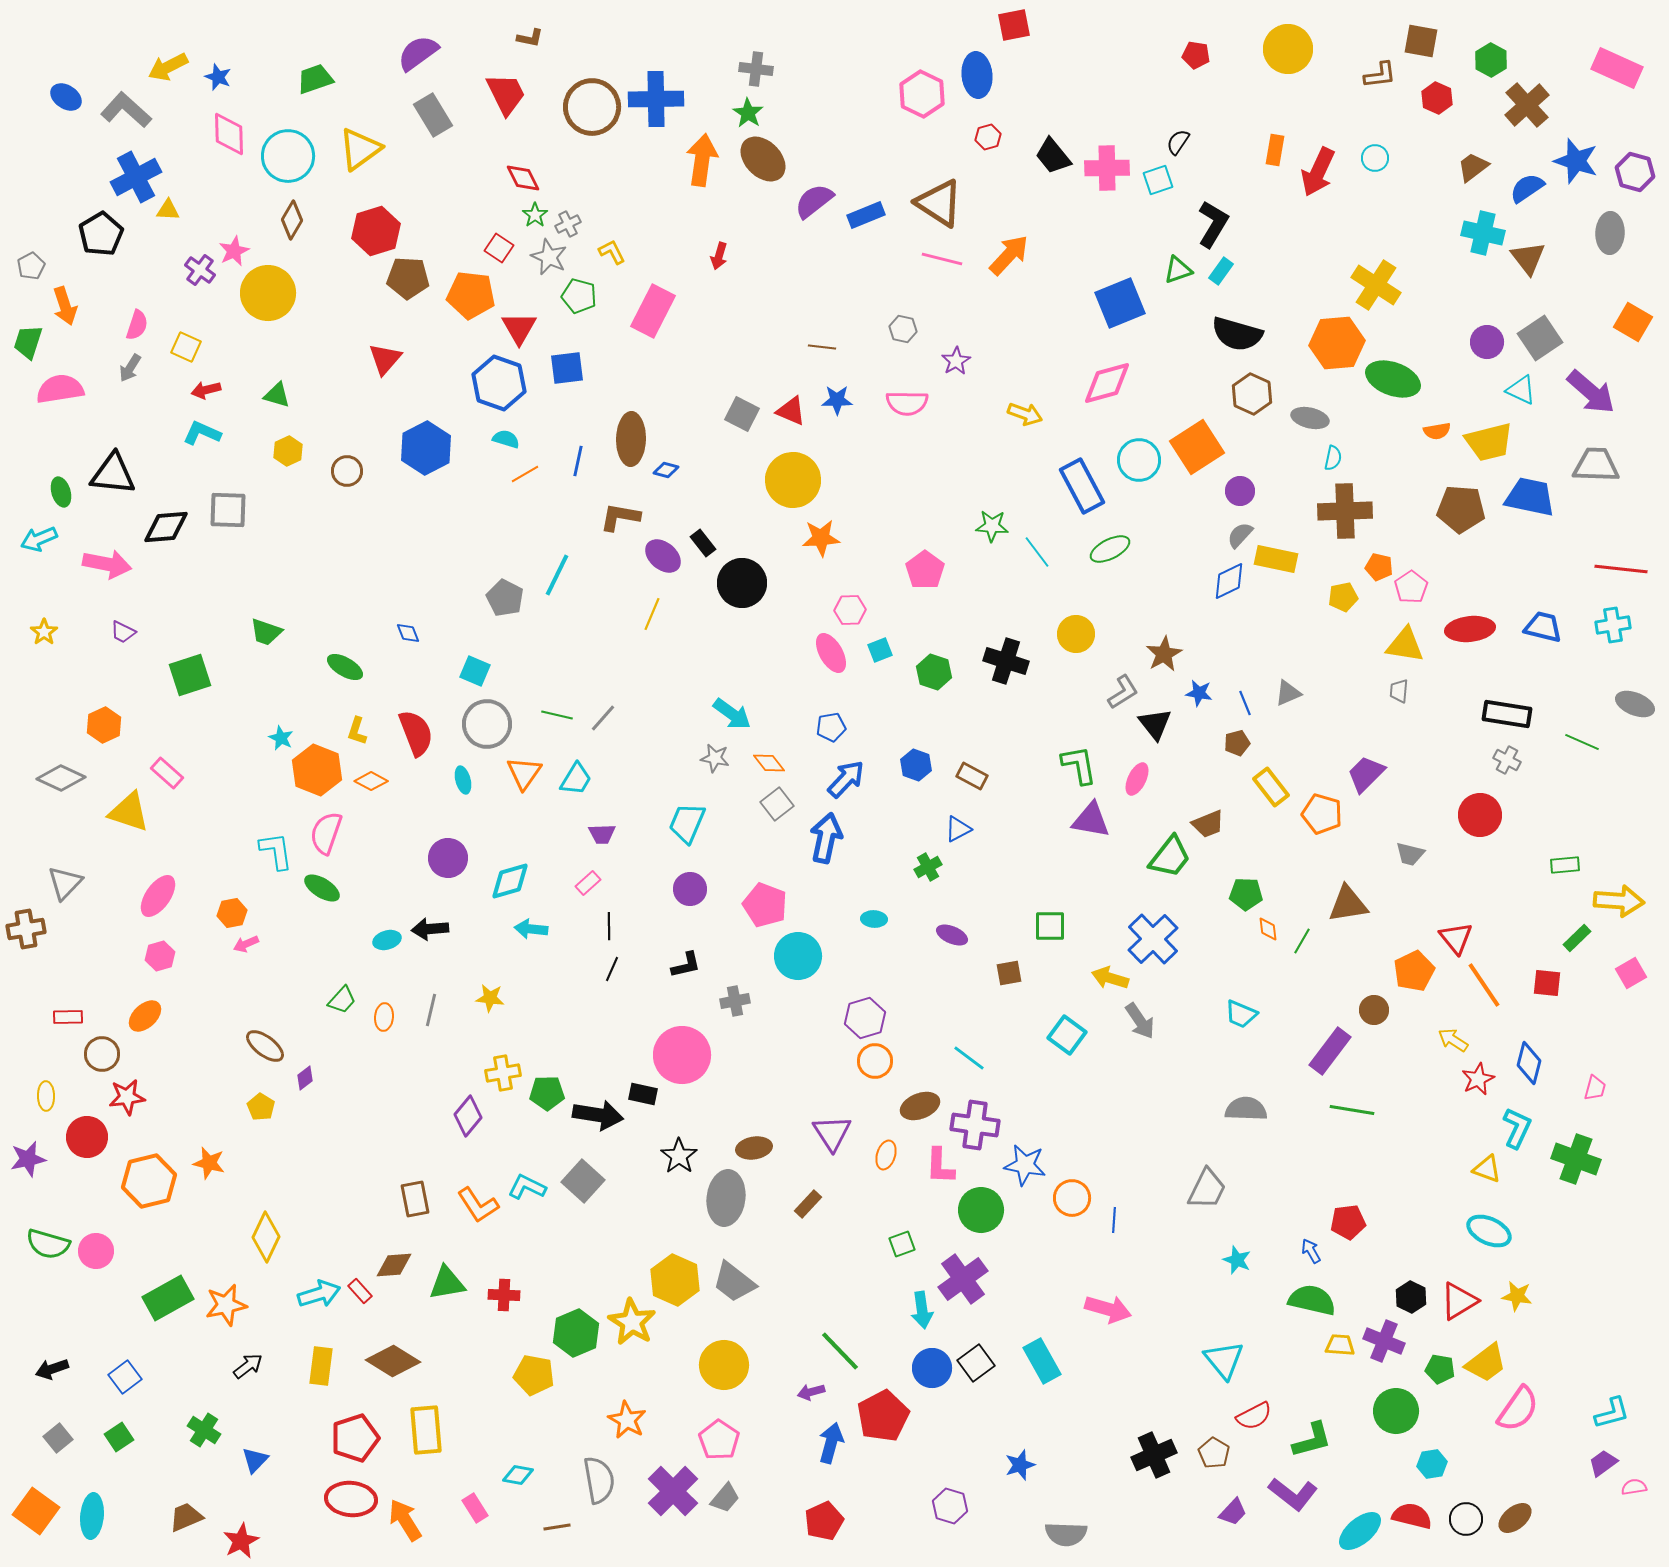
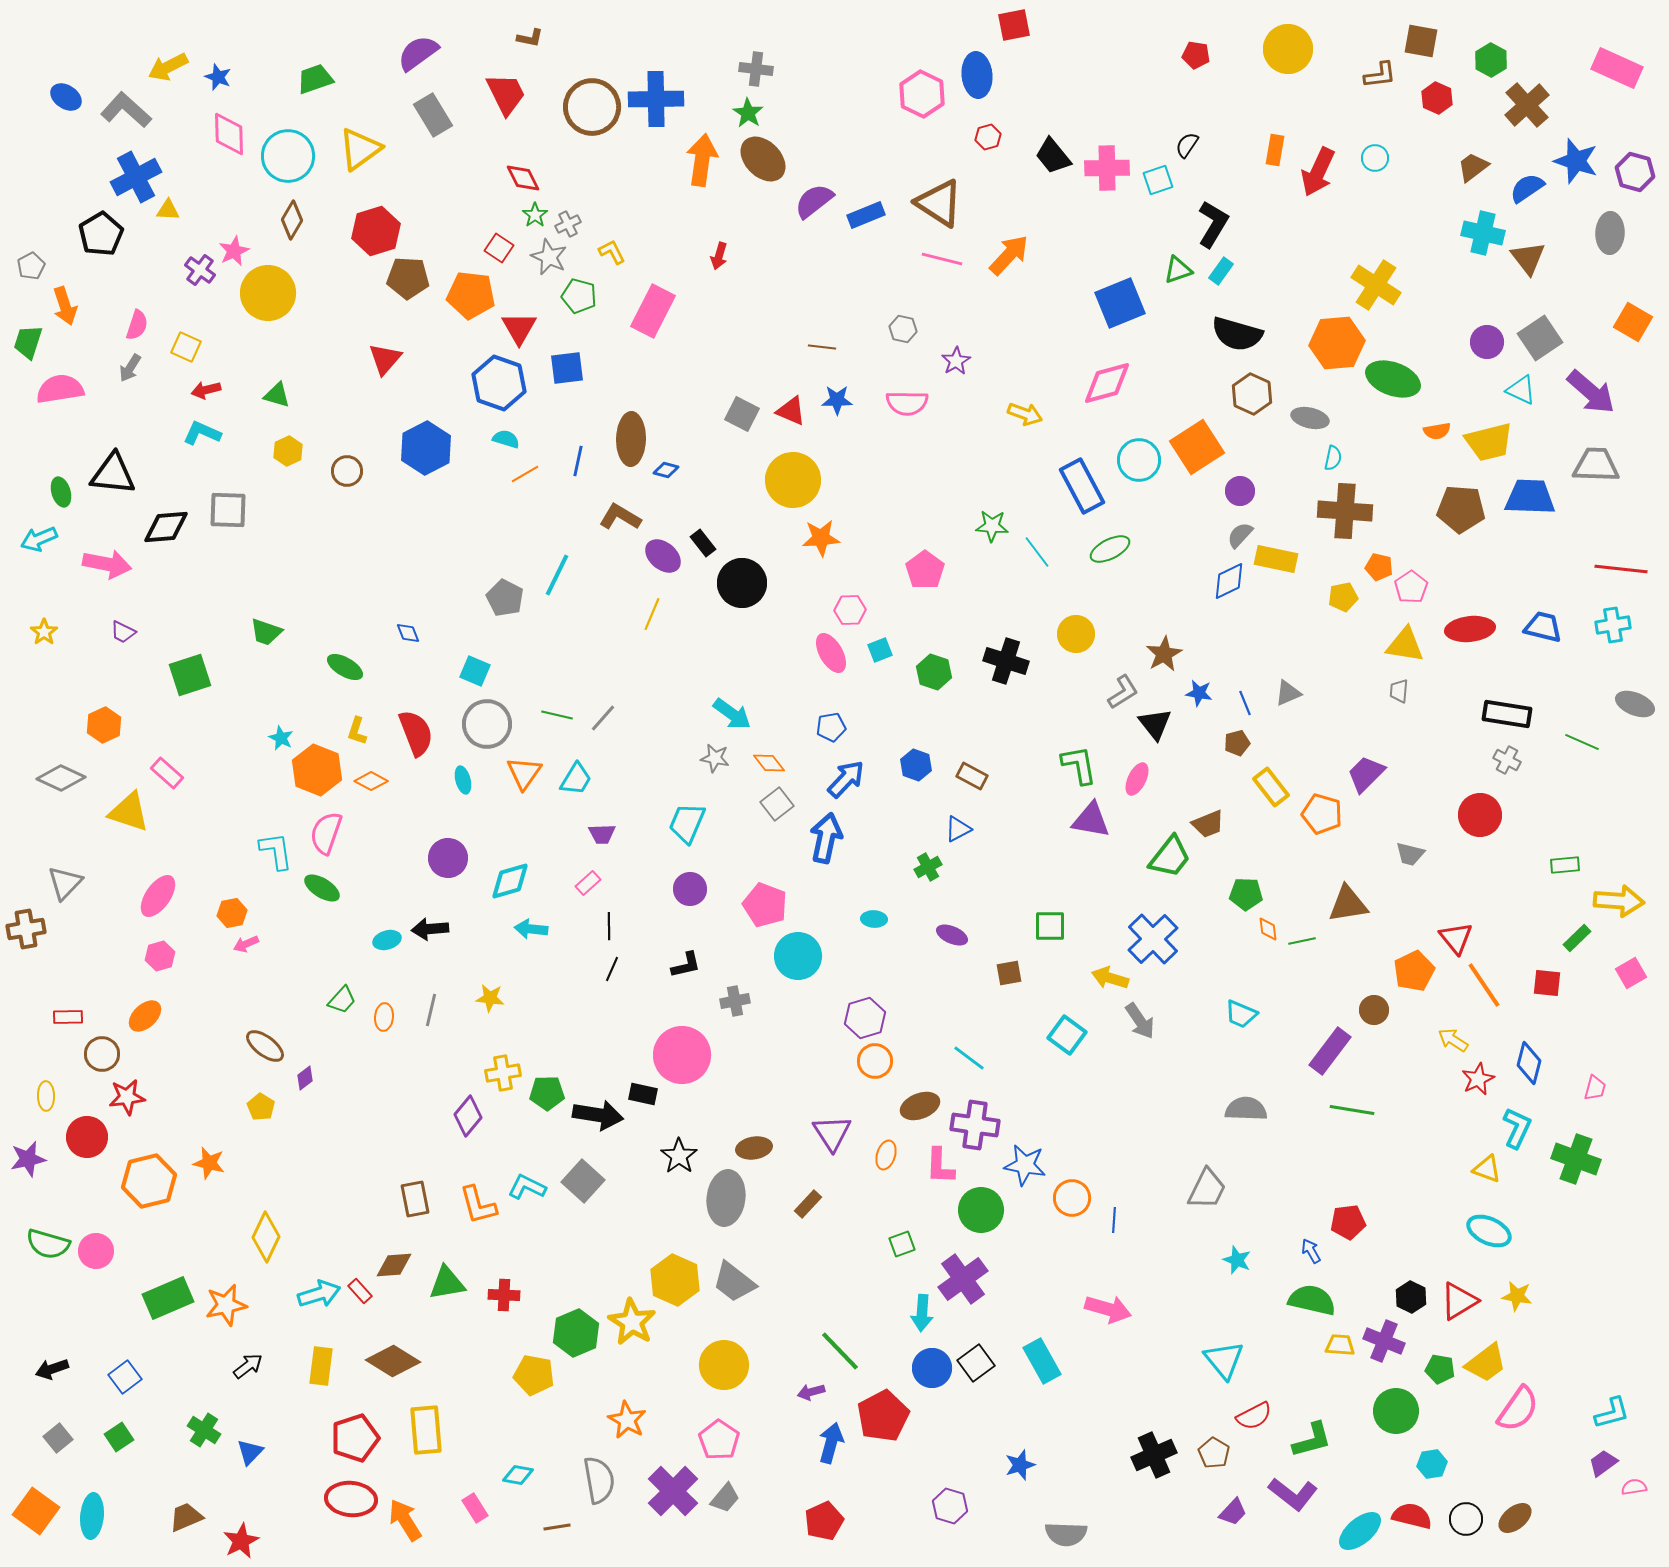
black semicircle at (1178, 142): moved 9 px right, 3 px down
blue trapezoid at (1530, 497): rotated 10 degrees counterclockwise
brown cross at (1345, 511): rotated 6 degrees clockwise
brown L-shape at (620, 517): rotated 21 degrees clockwise
green line at (1302, 941): rotated 48 degrees clockwise
orange L-shape at (478, 1205): rotated 18 degrees clockwise
green rectangle at (168, 1298): rotated 6 degrees clockwise
cyan arrow at (922, 1310): moved 3 px down; rotated 12 degrees clockwise
blue triangle at (255, 1460): moved 5 px left, 8 px up
